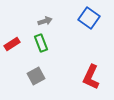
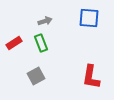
blue square: rotated 30 degrees counterclockwise
red rectangle: moved 2 px right, 1 px up
red L-shape: rotated 15 degrees counterclockwise
